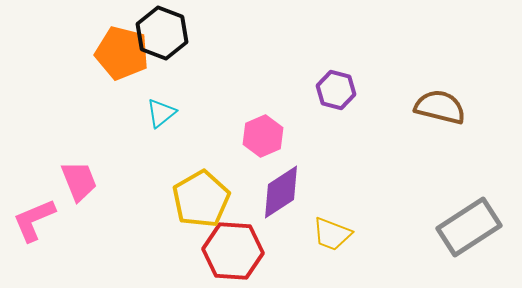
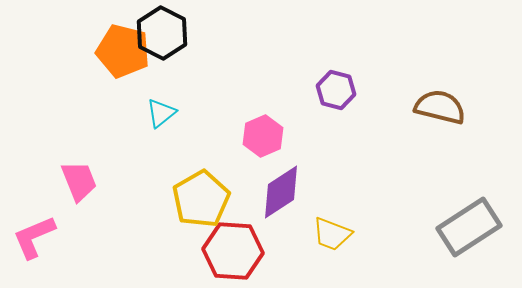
black hexagon: rotated 6 degrees clockwise
orange pentagon: moved 1 px right, 2 px up
pink L-shape: moved 17 px down
